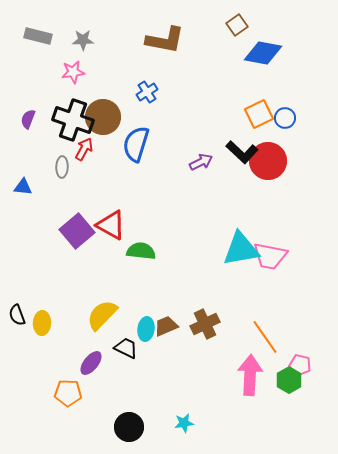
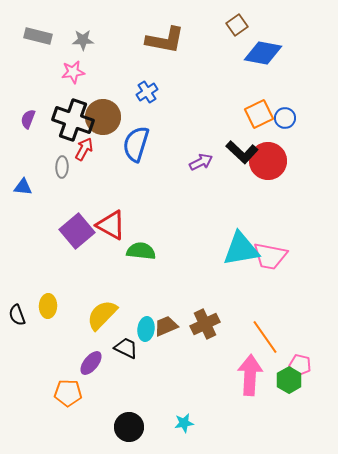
yellow ellipse: moved 6 px right, 17 px up
